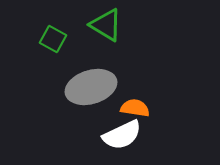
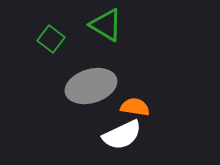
green square: moved 2 px left; rotated 8 degrees clockwise
gray ellipse: moved 1 px up
orange semicircle: moved 1 px up
